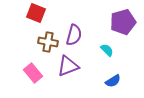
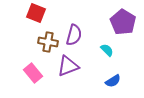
purple pentagon: rotated 25 degrees counterclockwise
